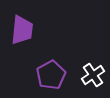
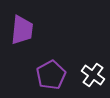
white cross: rotated 20 degrees counterclockwise
